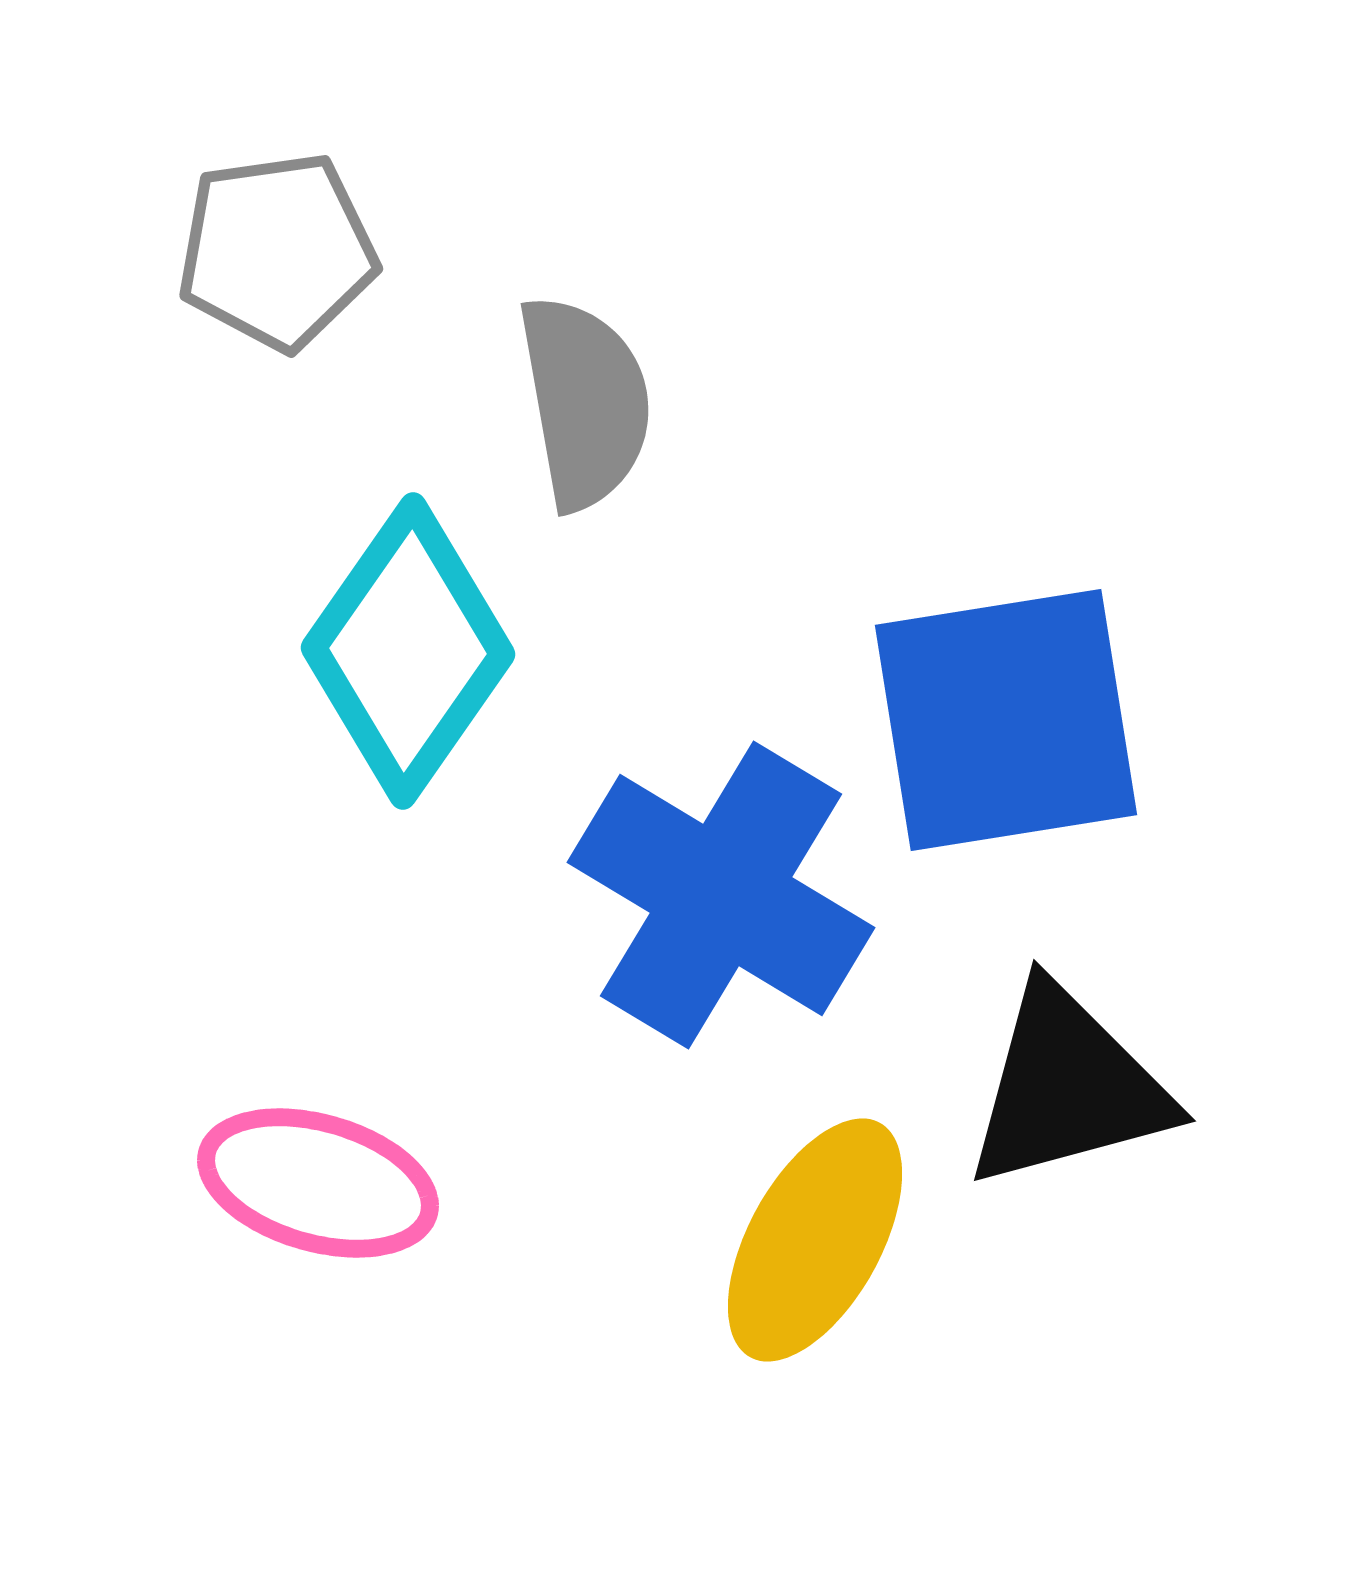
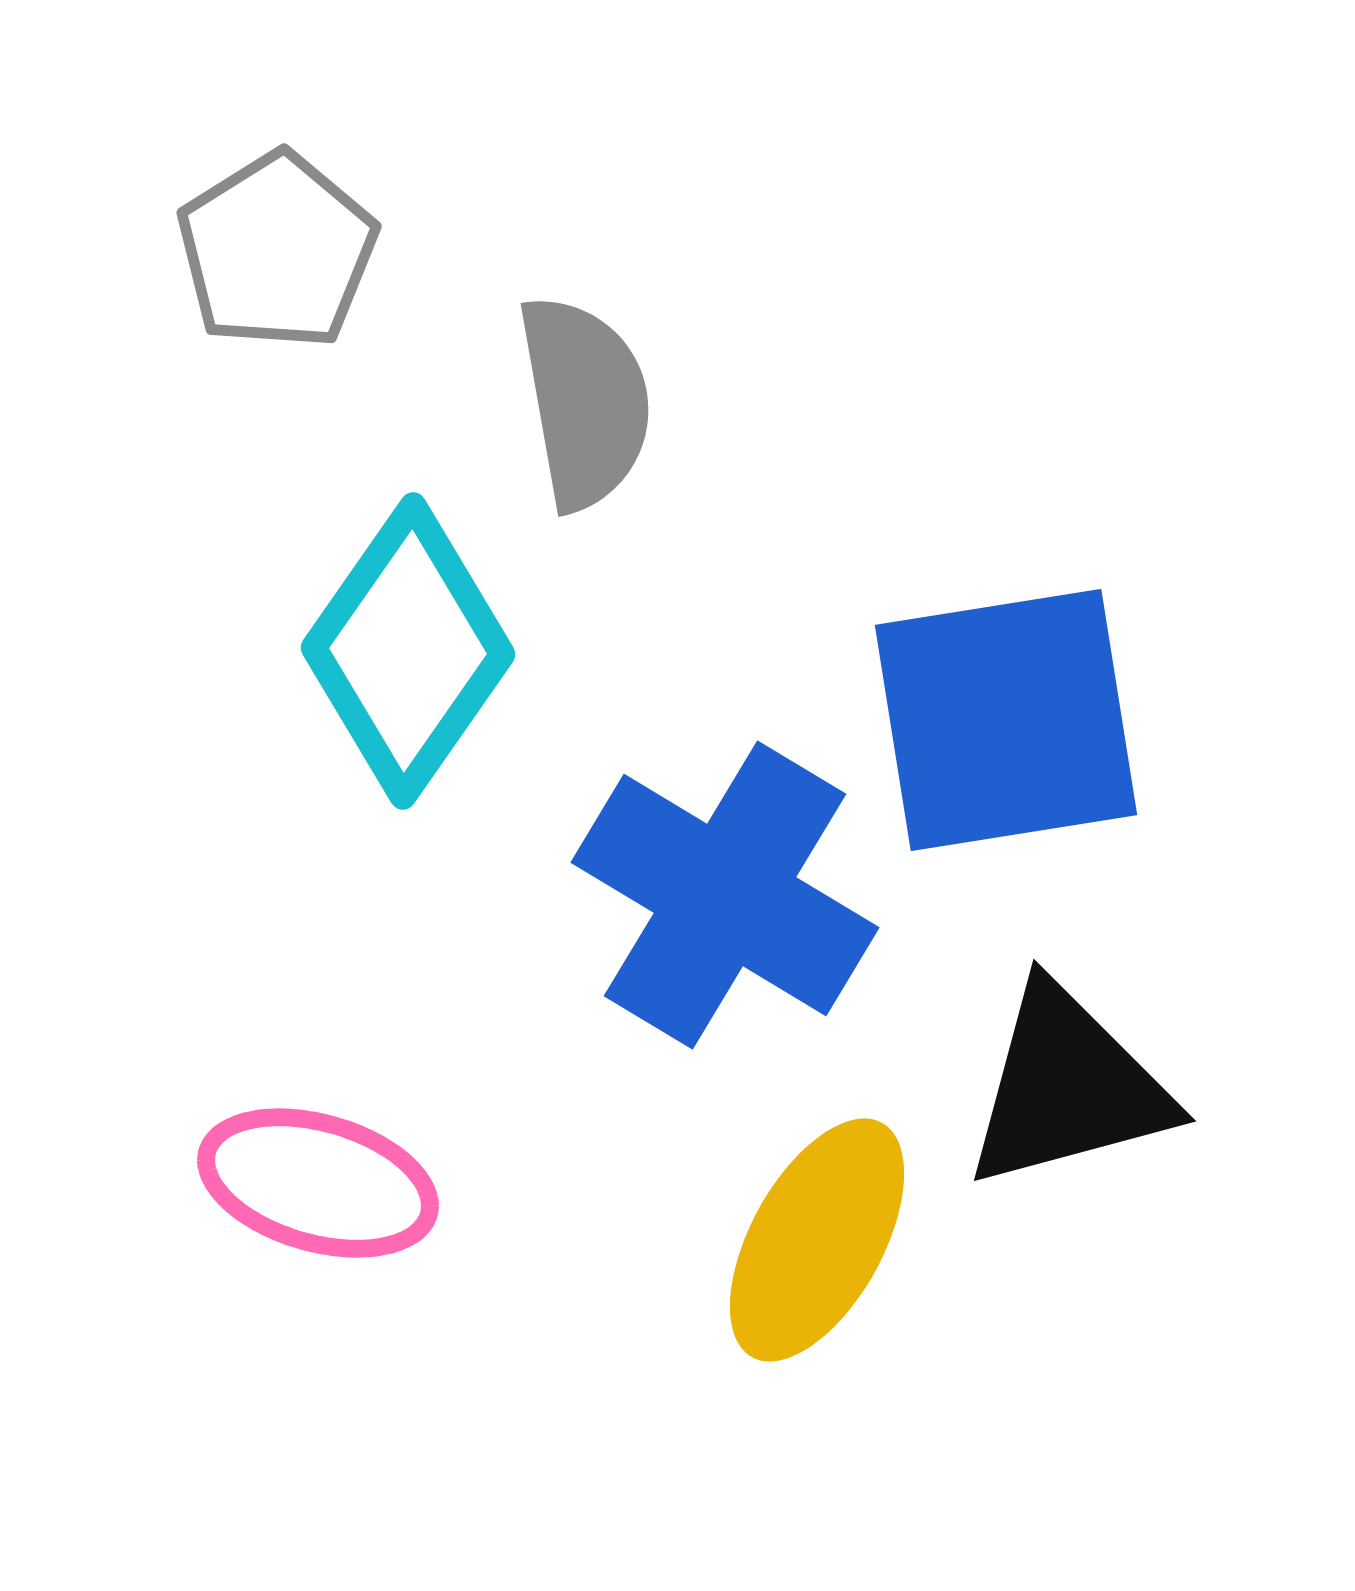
gray pentagon: rotated 24 degrees counterclockwise
blue cross: moved 4 px right
yellow ellipse: moved 2 px right
